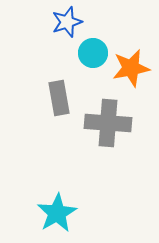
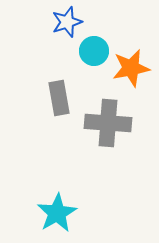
cyan circle: moved 1 px right, 2 px up
